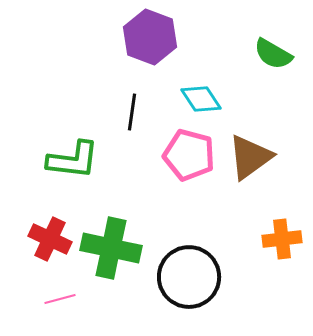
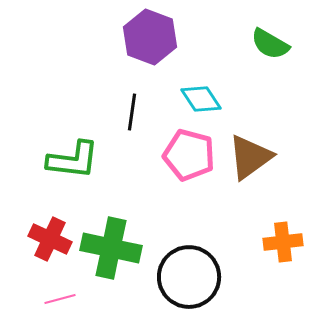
green semicircle: moved 3 px left, 10 px up
orange cross: moved 1 px right, 3 px down
